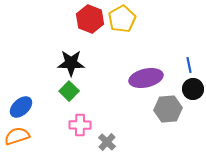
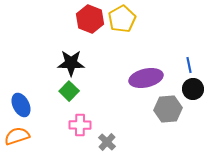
blue ellipse: moved 2 px up; rotated 75 degrees counterclockwise
